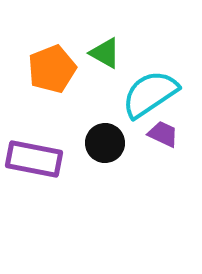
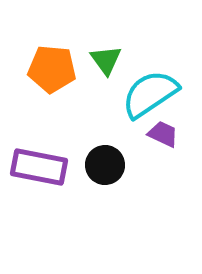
green triangle: moved 1 px right, 7 px down; rotated 24 degrees clockwise
orange pentagon: rotated 27 degrees clockwise
black circle: moved 22 px down
purple rectangle: moved 5 px right, 8 px down
